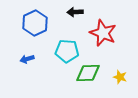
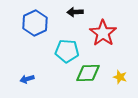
red star: rotated 12 degrees clockwise
blue arrow: moved 20 px down
